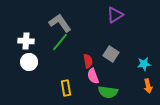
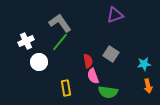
purple triangle: rotated 12 degrees clockwise
white cross: rotated 28 degrees counterclockwise
white circle: moved 10 px right
